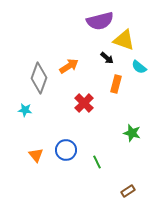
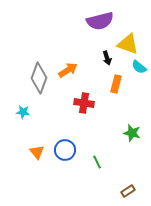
yellow triangle: moved 4 px right, 4 px down
black arrow: rotated 32 degrees clockwise
orange arrow: moved 1 px left, 4 px down
red cross: rotated 36 degrees counterclockwise
cyan star: moved 2 px left, 2 px down
blue circle: moved 1 px left
orange triangle: moved 1 px right, 3 px up
